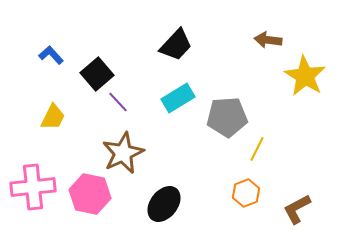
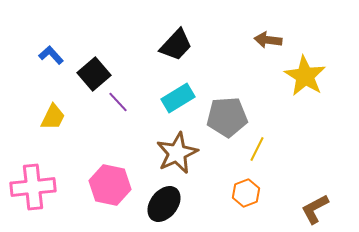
black square: moved 3 px left
brown star: moved 54 px right
pink hexagon: moved 20 px right, 9 px up
brown L-shape: moved 18 px right
